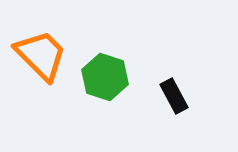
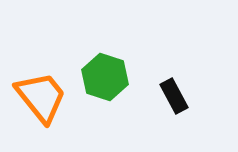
orange trapezoid: moved 42 px down; rotated 6 degrees clockwise
